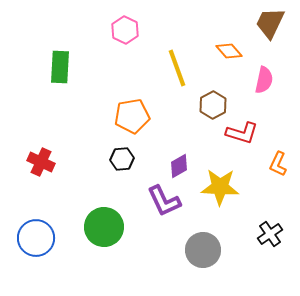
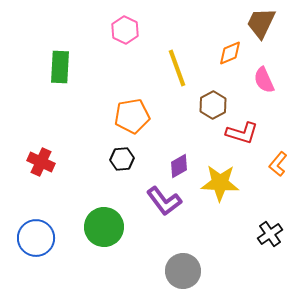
brown trapezoid: moved 9 px left
orange diamond: moved 1 px right, 2 px down; rotated 72 degrees counterclockwise
pink semicircle: rotated 144 degrees clockwise
orange L-shape: rotated 15 degrees clockwise
yellow star: moved 4 px up
purple L-shape: rotated 12 degrees counterclockwise
gray circle: moved 20 px left, 21 px down
